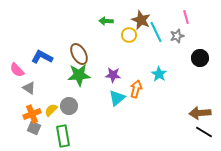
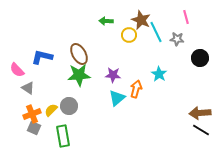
gray star: moved 3 px down; rotated 24 degrees clockwise
blue L-shape: rotated 15 degrees counterclockwise
gray triangle: moved 1 px left
black line: moved 3 px left, 2 px up
